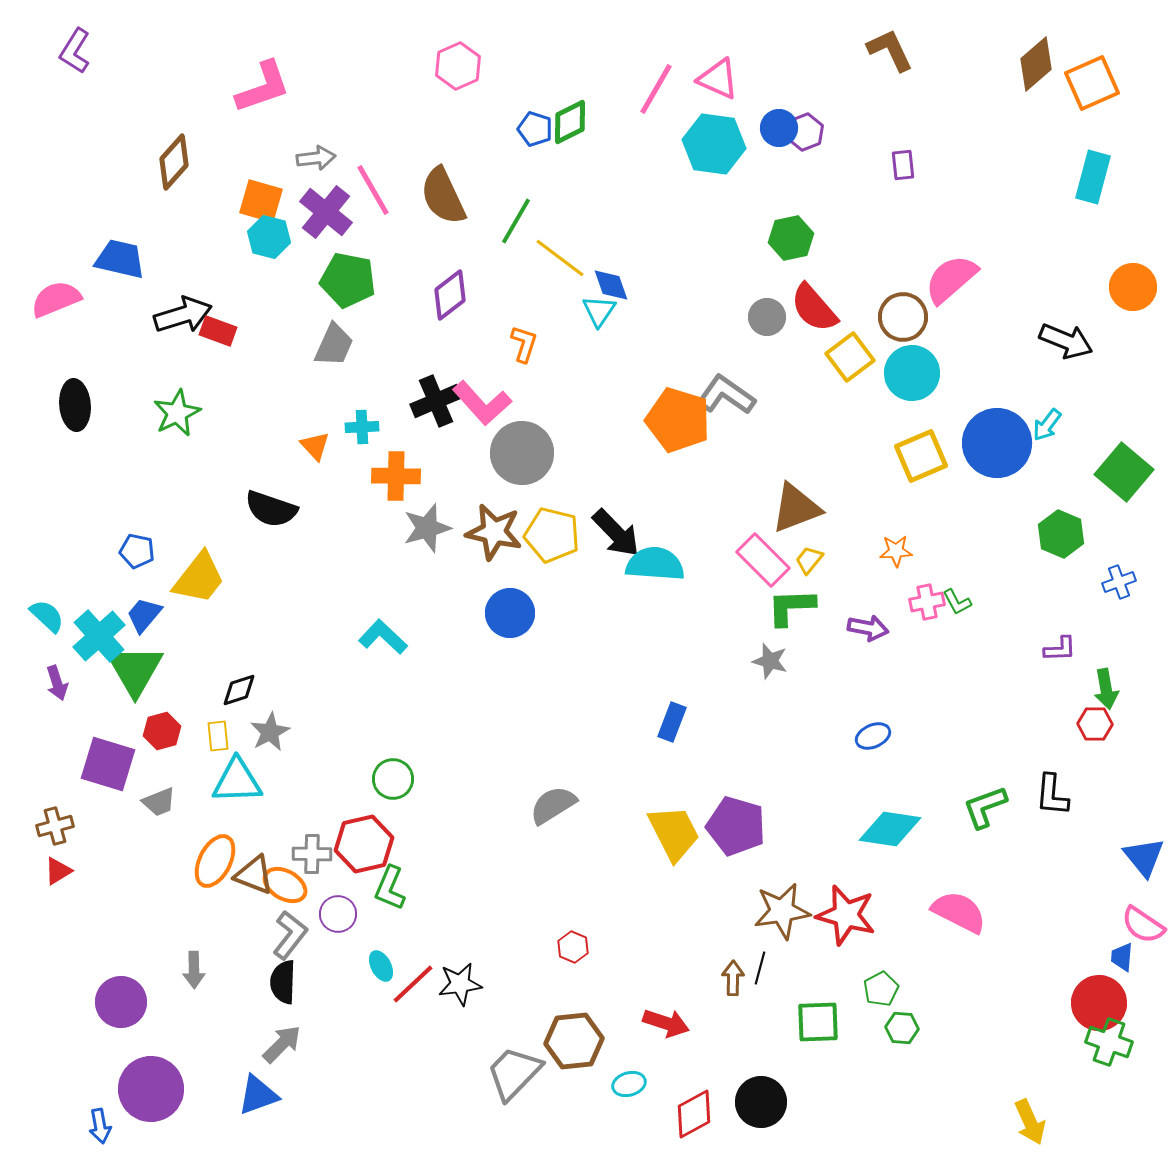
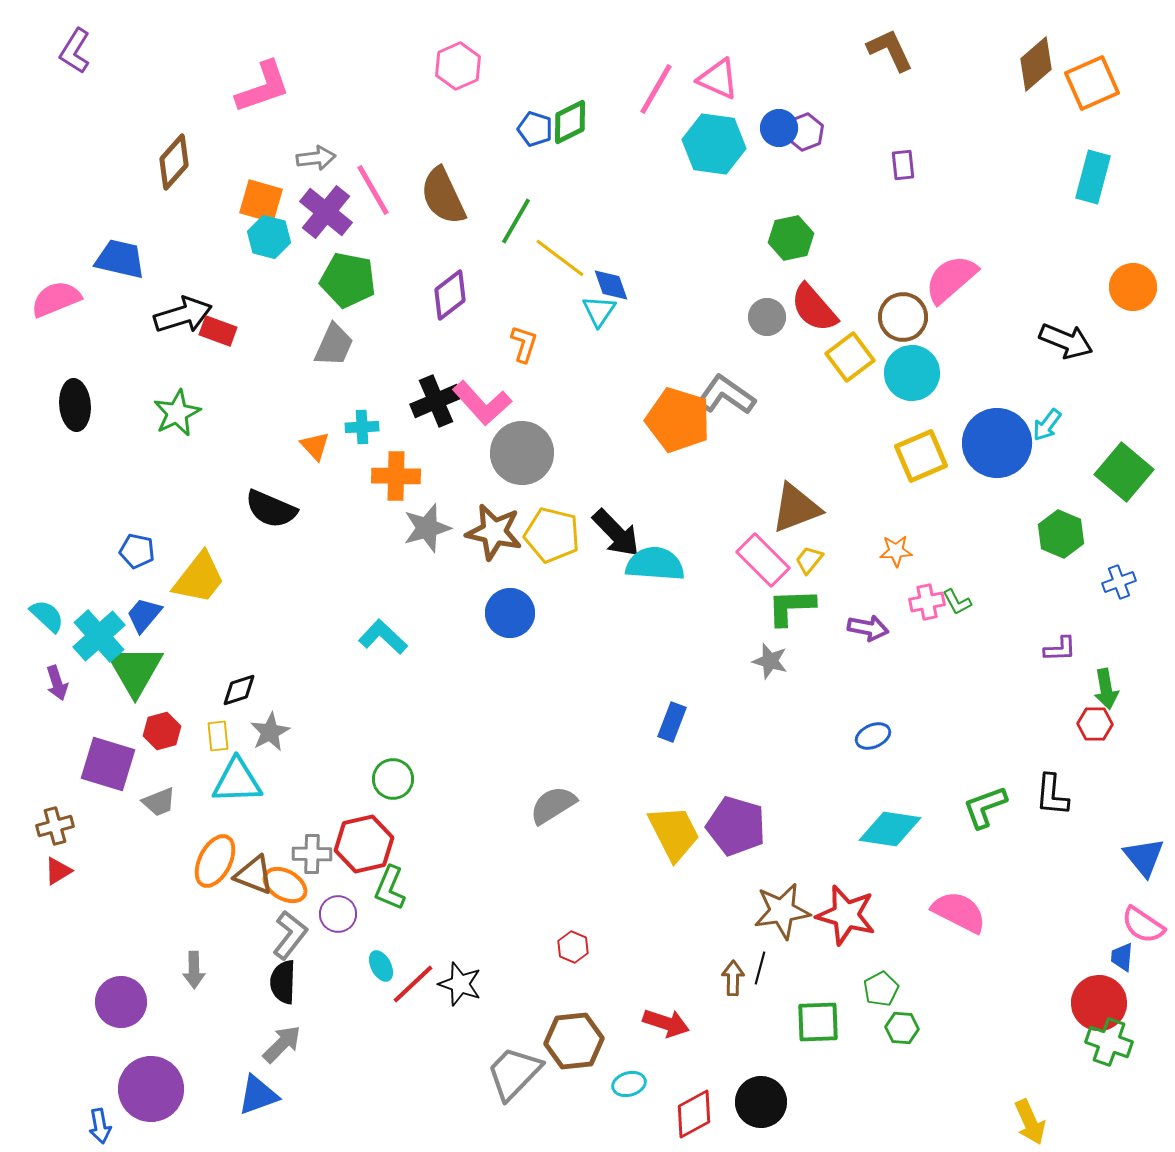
black semicircle at (271, 509): rotated 4 degrees clockwise
black star at (460, 984): rotated 27 degrees clockwise
